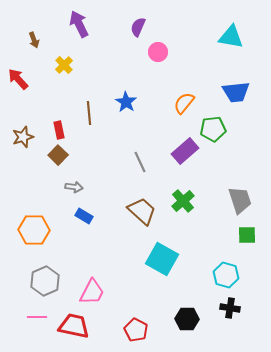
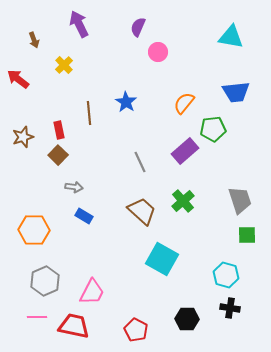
red arrow: rotated 10 degrees counterclockwise
